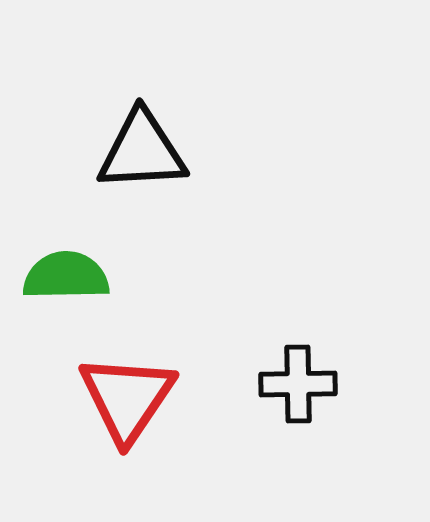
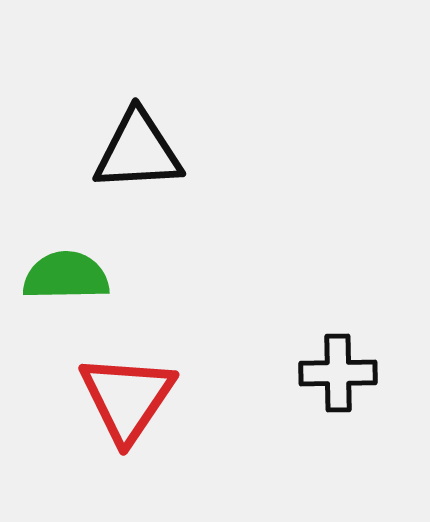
black triangle: moved 4 px left
black cross: moved 40 px right, 11 px up
